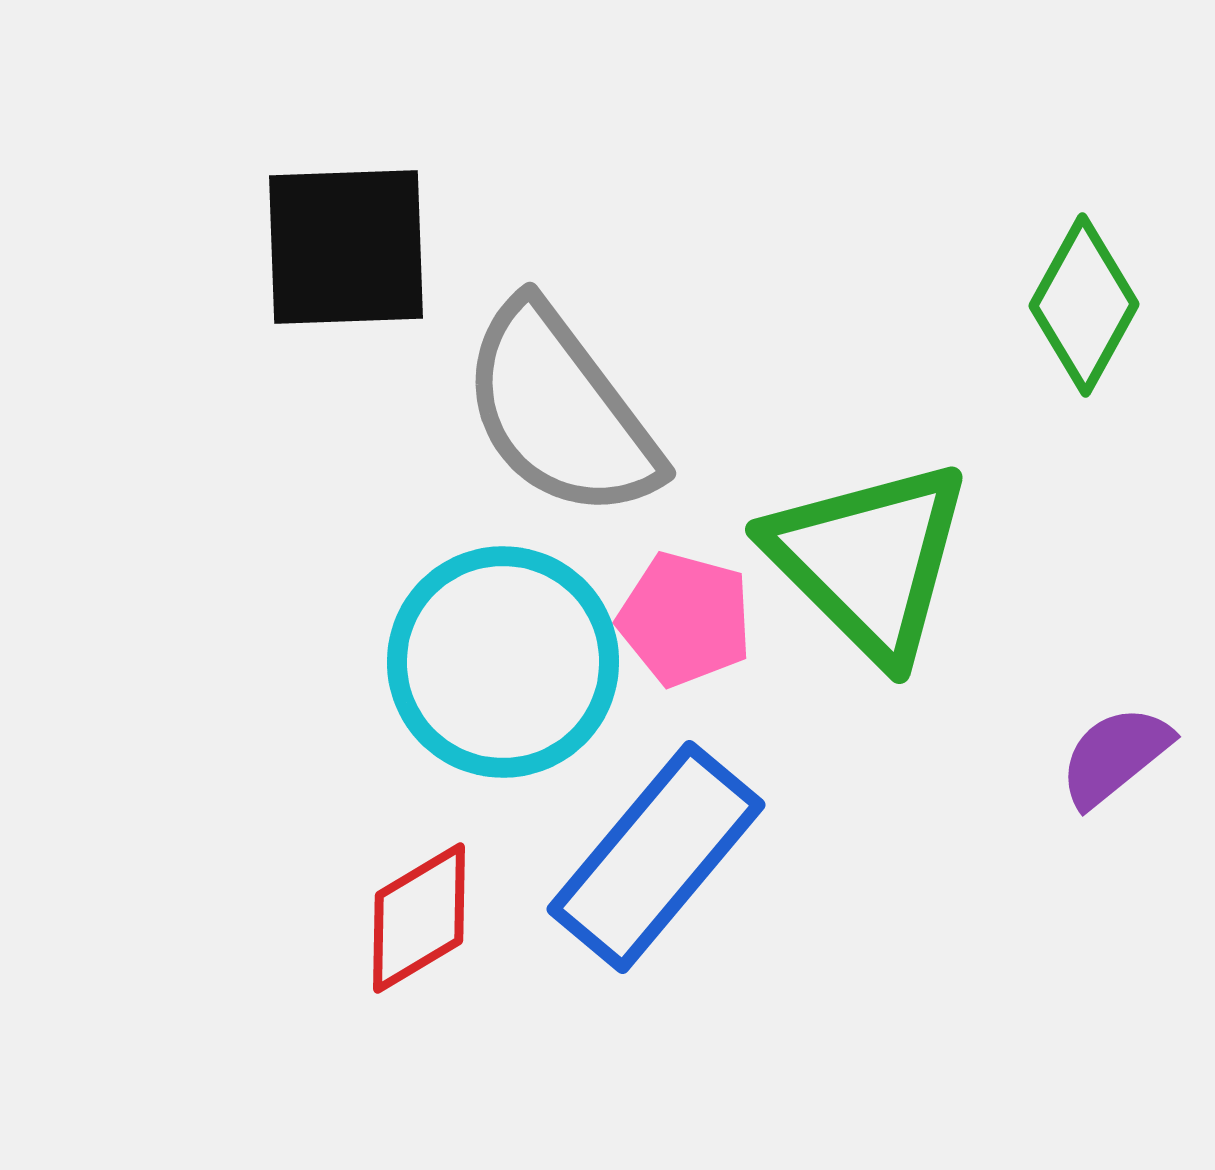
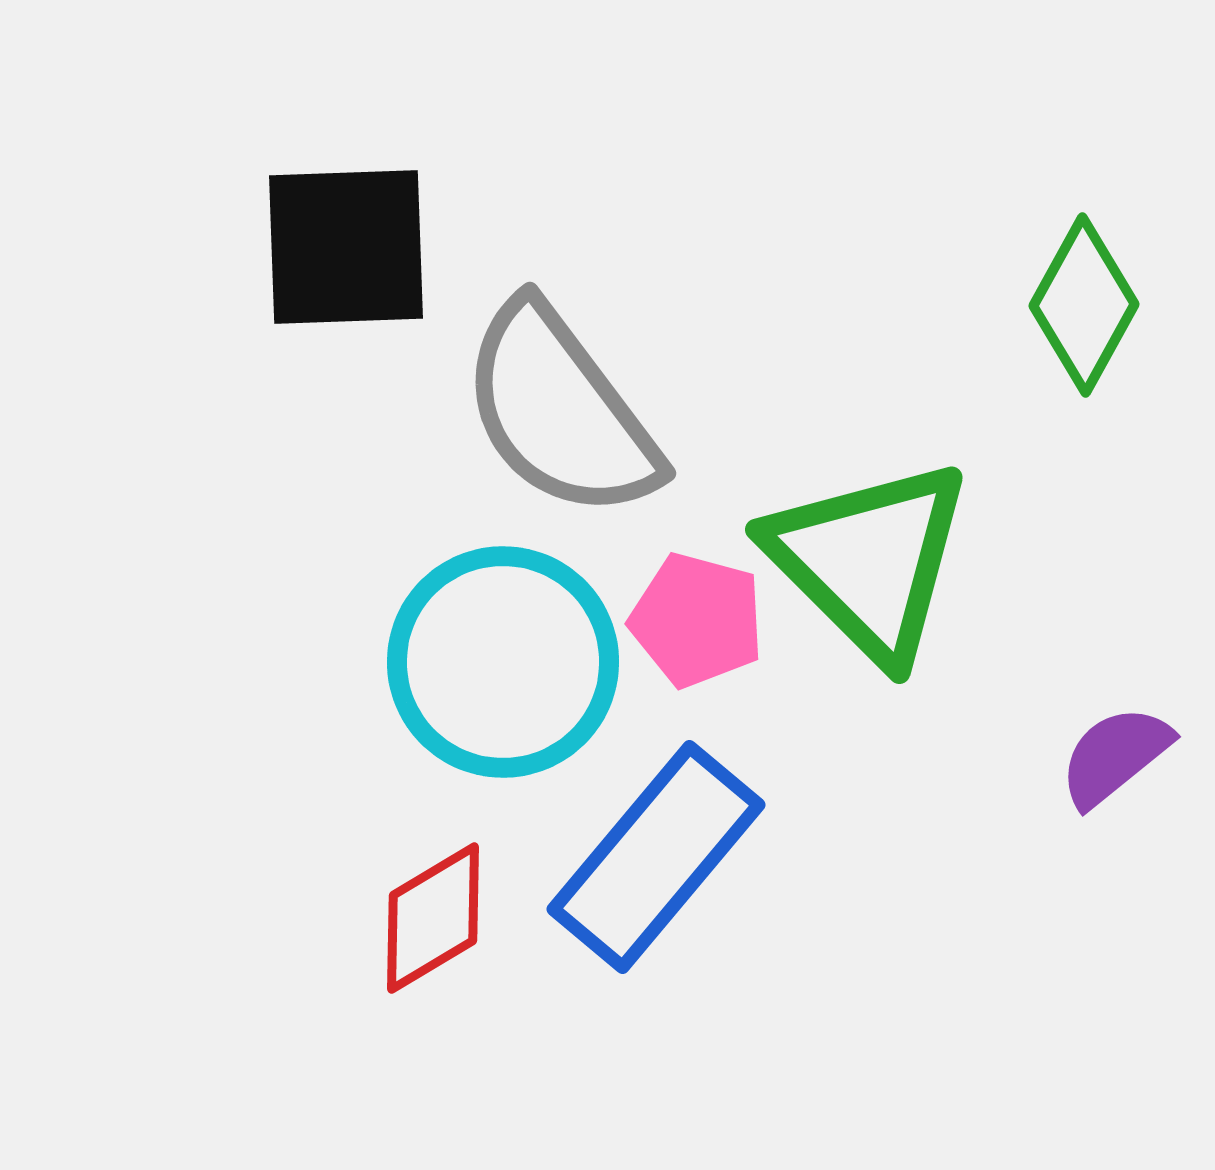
pink pentagon: moved 12 px right, 1 px down
red diamond: moved 14 px right
